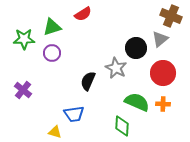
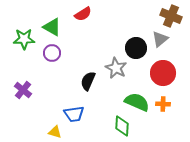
green triangle: rotated 48 degrees clockwise
